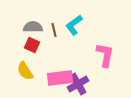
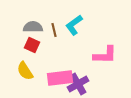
pink L-shape: rotated 80 degrees clockwise
